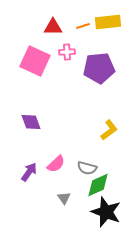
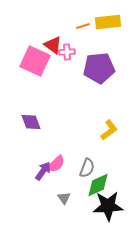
red triangle: moved 18 px down; rotated 36 degrees clockwise
gray semicircle: rotated 84 degrees counterclockwise
purple arrow: moved 14 px right, 1 px up
black star: moved 2 px right, 6 px up; rotated 24 degrees counterclockwise
